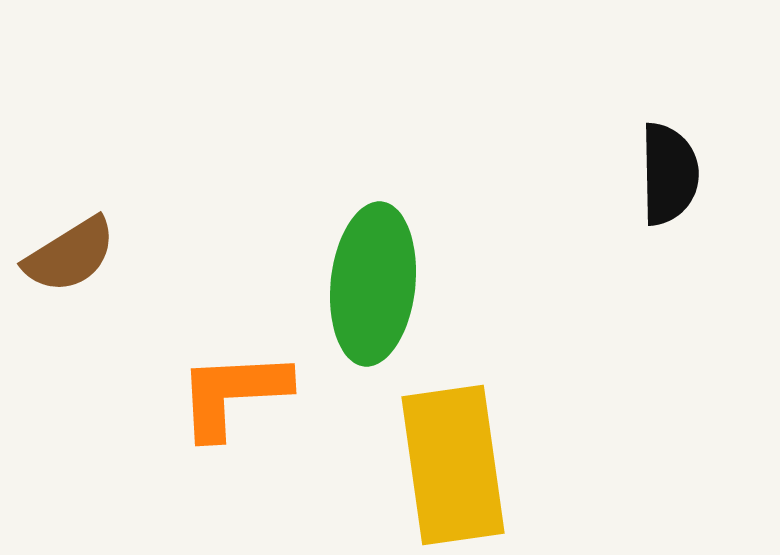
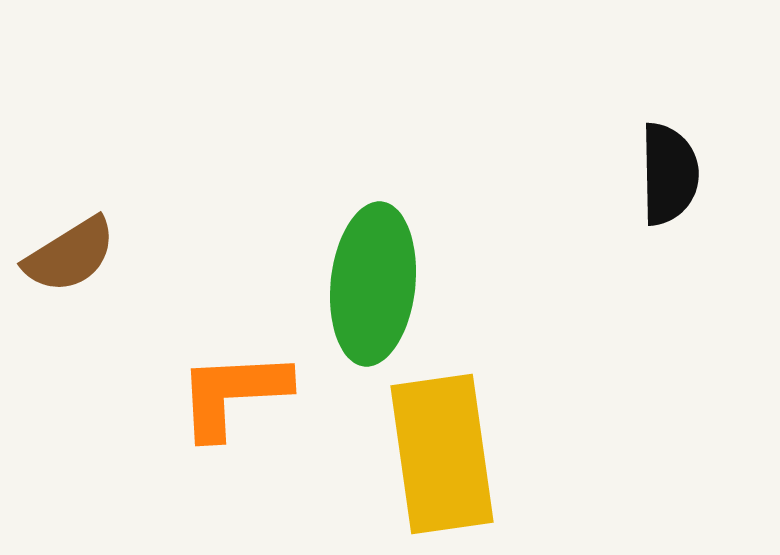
yellow rectangle: moved 11 px left, 11 px up
